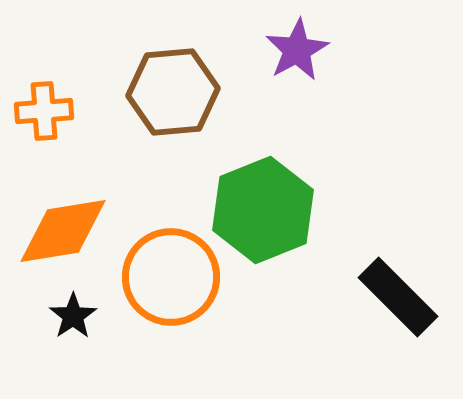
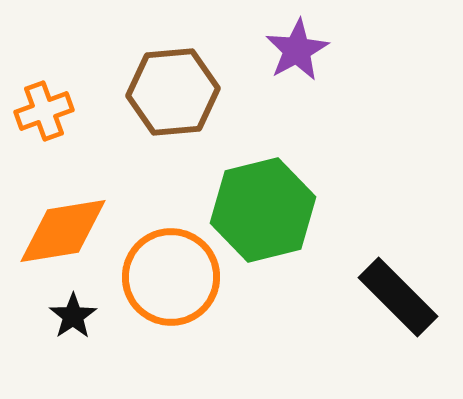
orange cross: rotated 16 degrees counterclockwise
green hexagon: rotated 8 degrees clockwise
